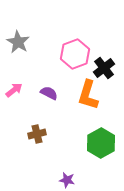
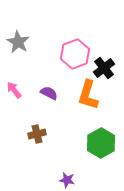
pink arrow: rotated 90 degrees counterclockwise
